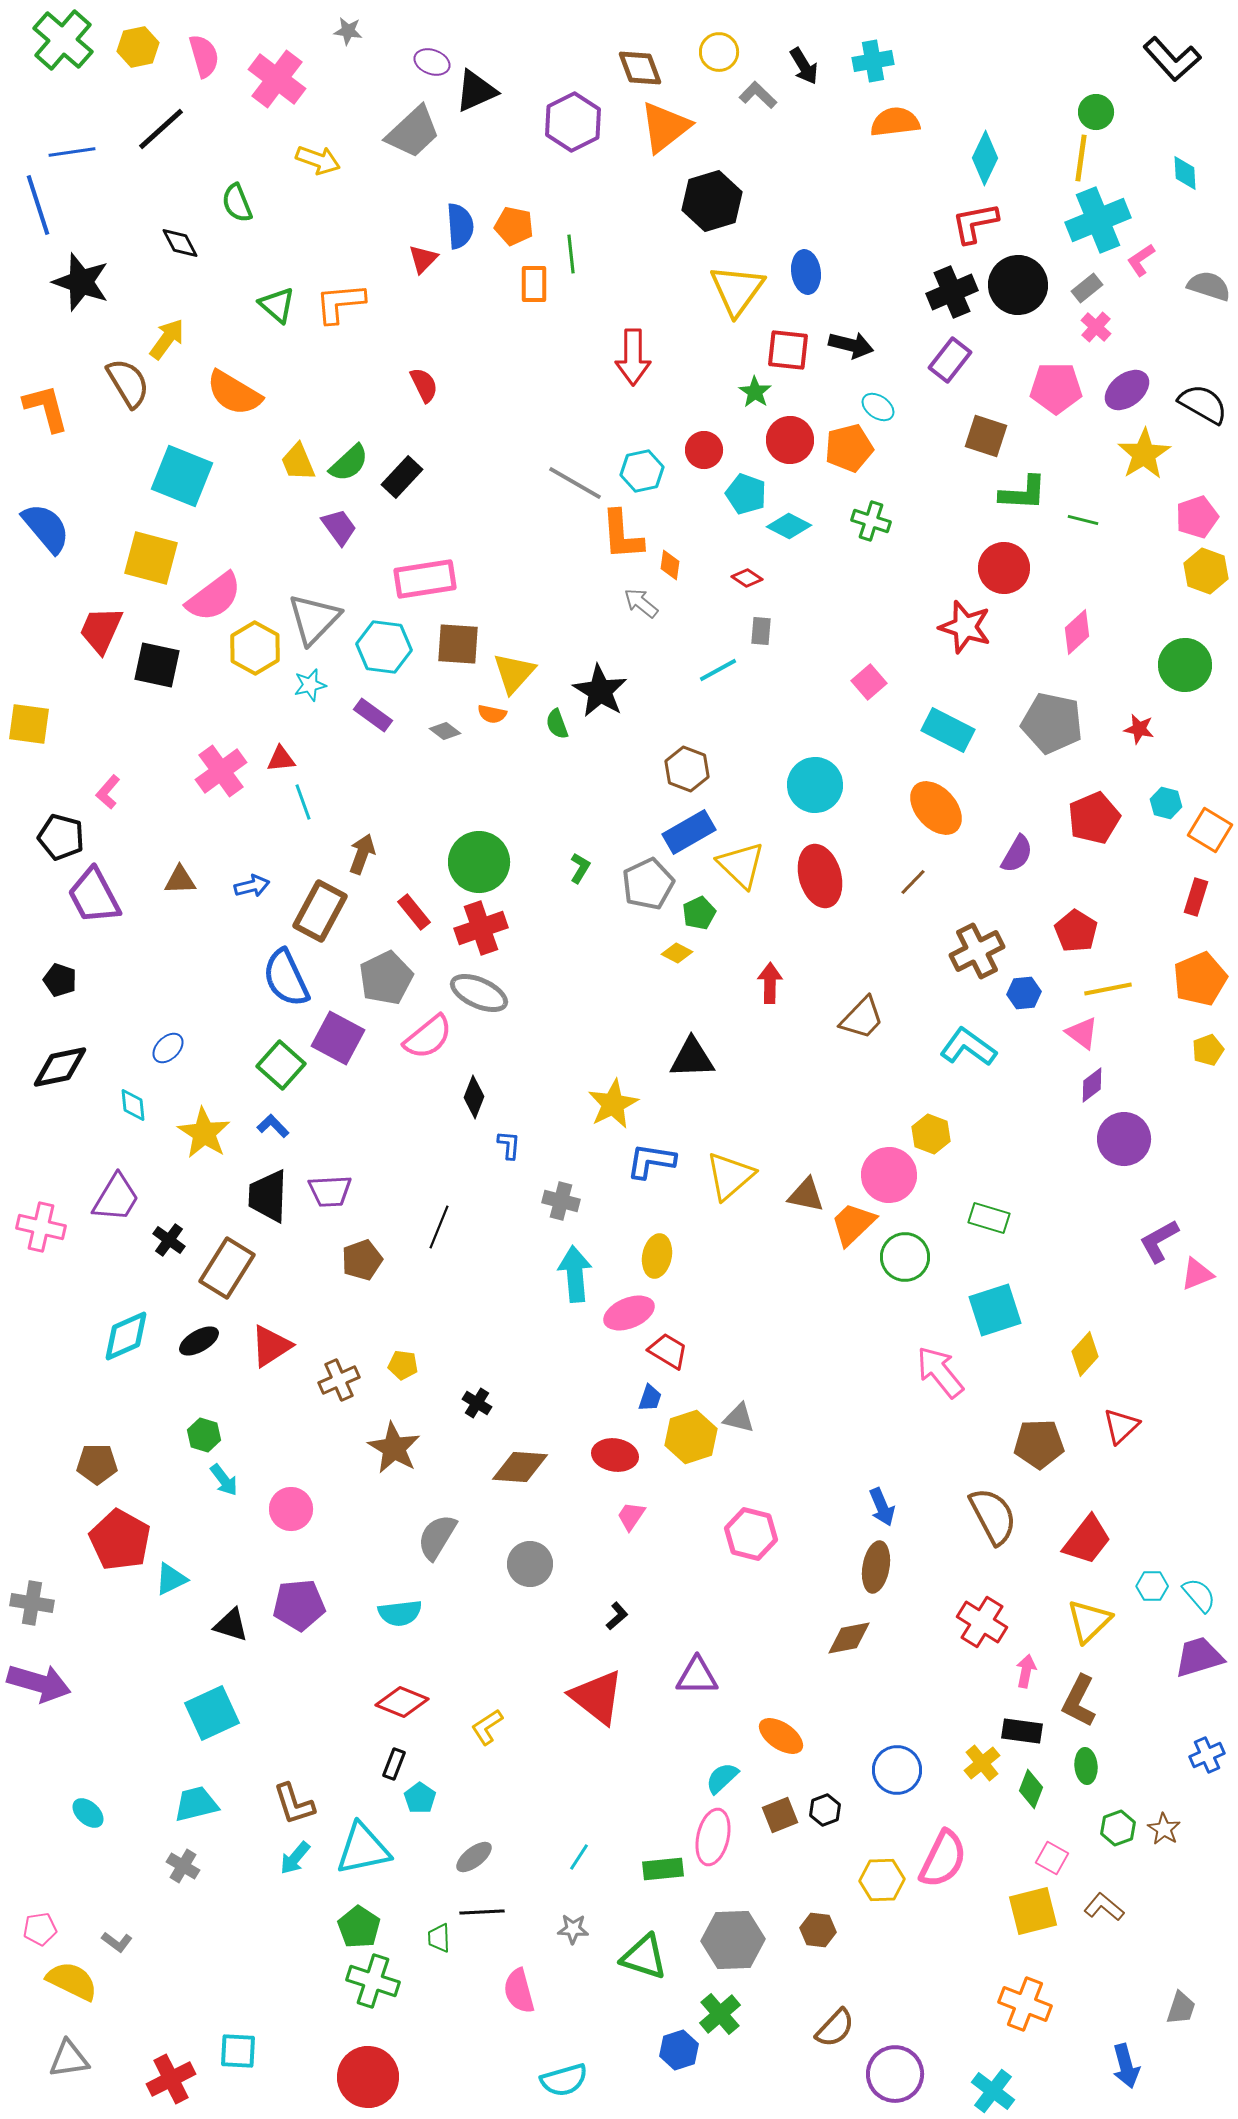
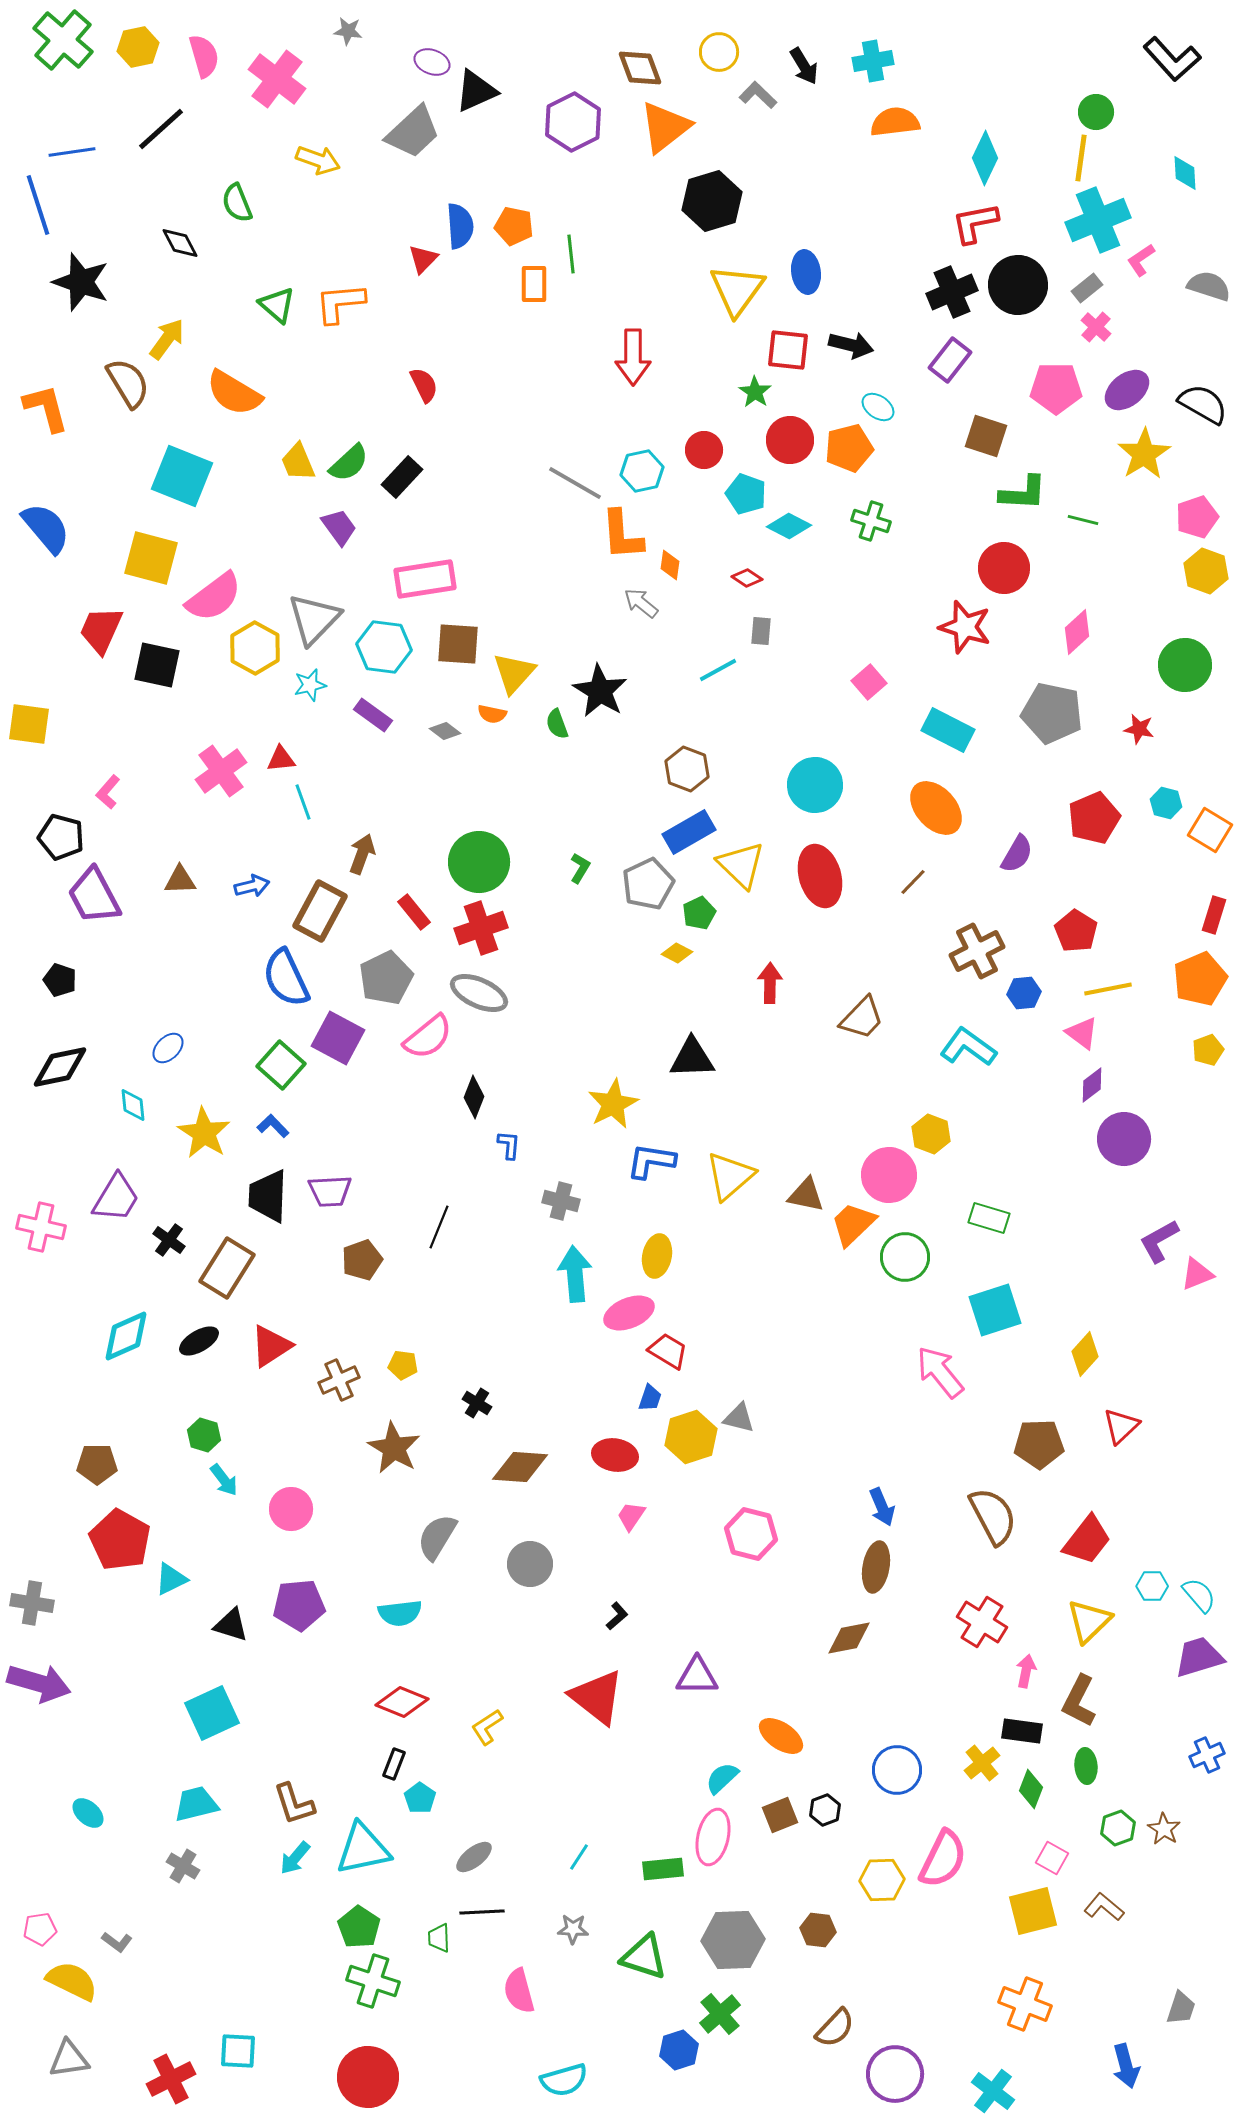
gray pentagon at (1052, 723): moved 10 px up
red rectangle at (1196, 897): moved 18 px right, 18 px down
